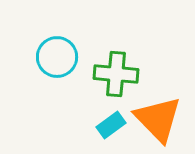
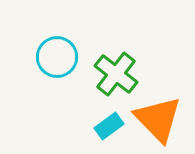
green cross: rotated 33 degrees clockwise
cyan rectangle: moved 2 px left, 1 px down
